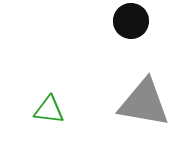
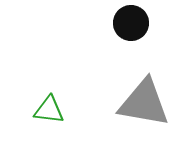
black circle: moved 2 px down
